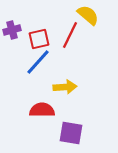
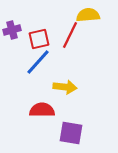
yellow semicircle: rotated 45 degrees counterclockwise
yellow arrow: rotated 10 degrees clockwise
